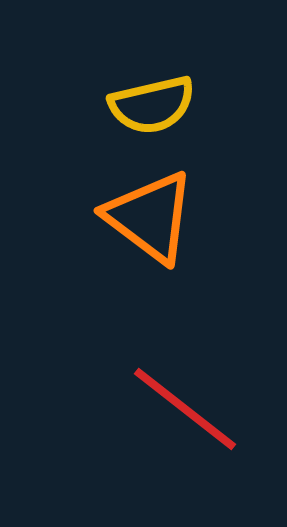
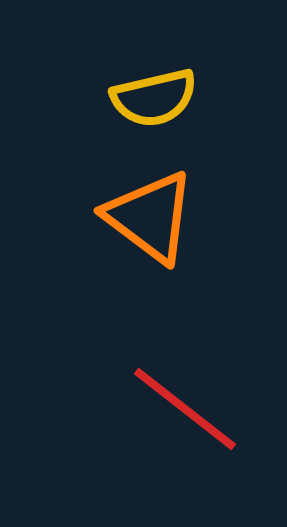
yellow semicircle: moved 2 px right, 7 px up
